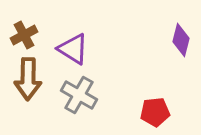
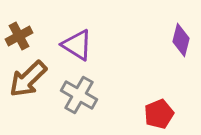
brown cross: moved 5 px left, 1 px down
purple triangle: moved 4 px right, 4 px up
brown arrow: rotated 45 degrees clockwise
red pentagon: moved 4 px right, 2 px down; rotated 16 degrees counterclockwise
